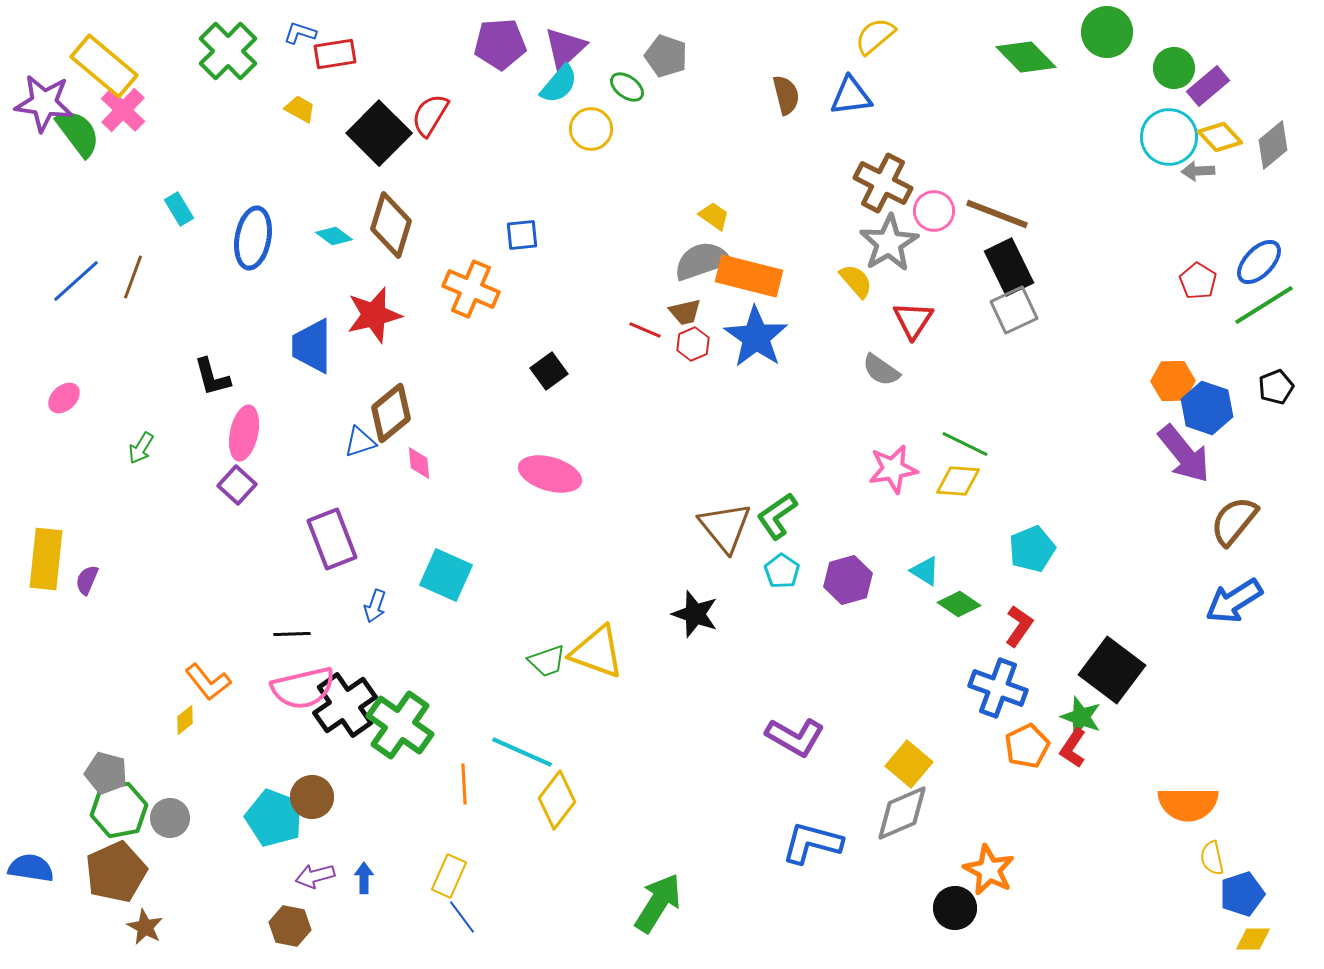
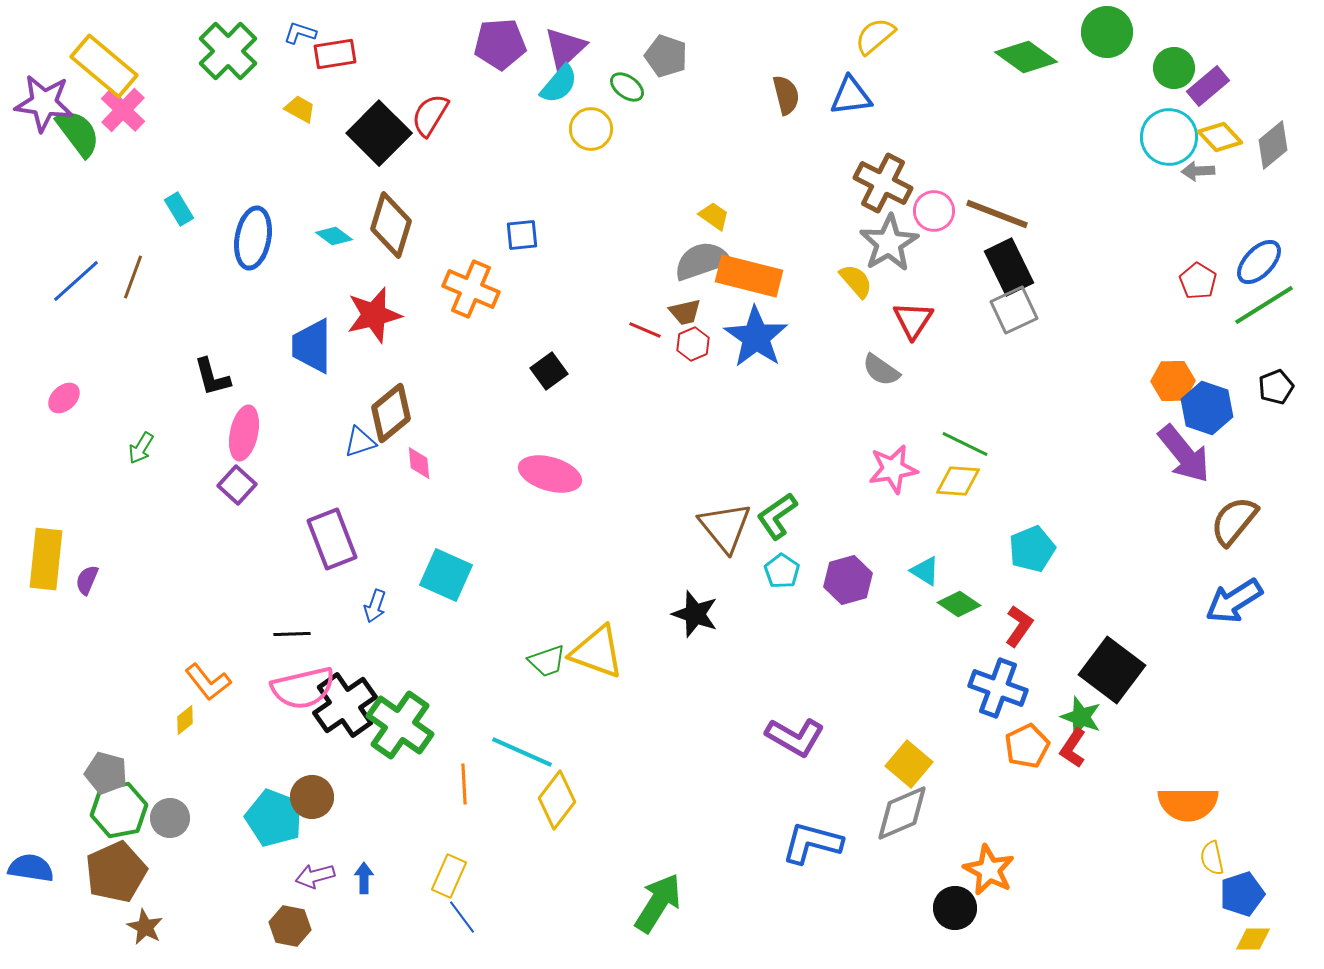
green diamond at (1026, 57): rotated 10 degrees counterclockwise
